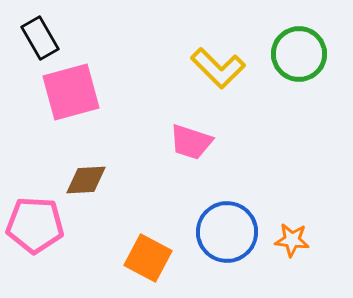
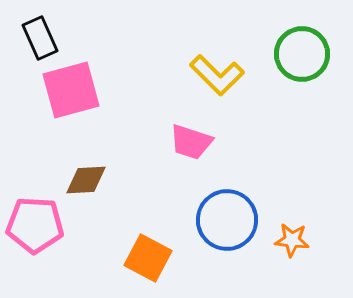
black rectangle: rotated 6 degrees clockwise
green circle: moved 3 px right
yellow L-shape: moved 1 px left, 7 px down
pink square: moved 2 px up
blue circle: moved 12 px up
